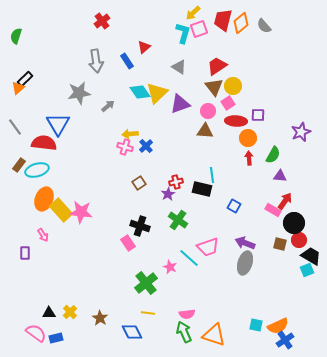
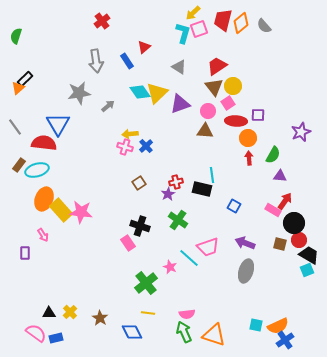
black trapezoid at (311, 256): moved 2 px left, 1 px up
gray ellipse at (245, 263): moved 1 px right, 8 px down
